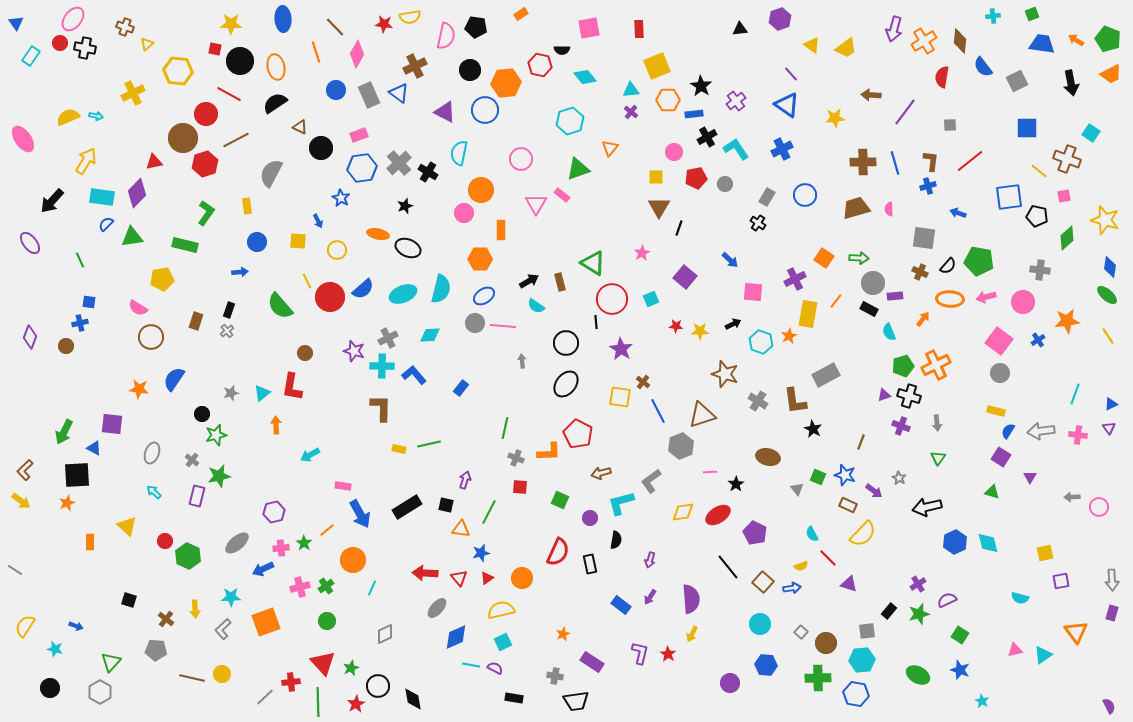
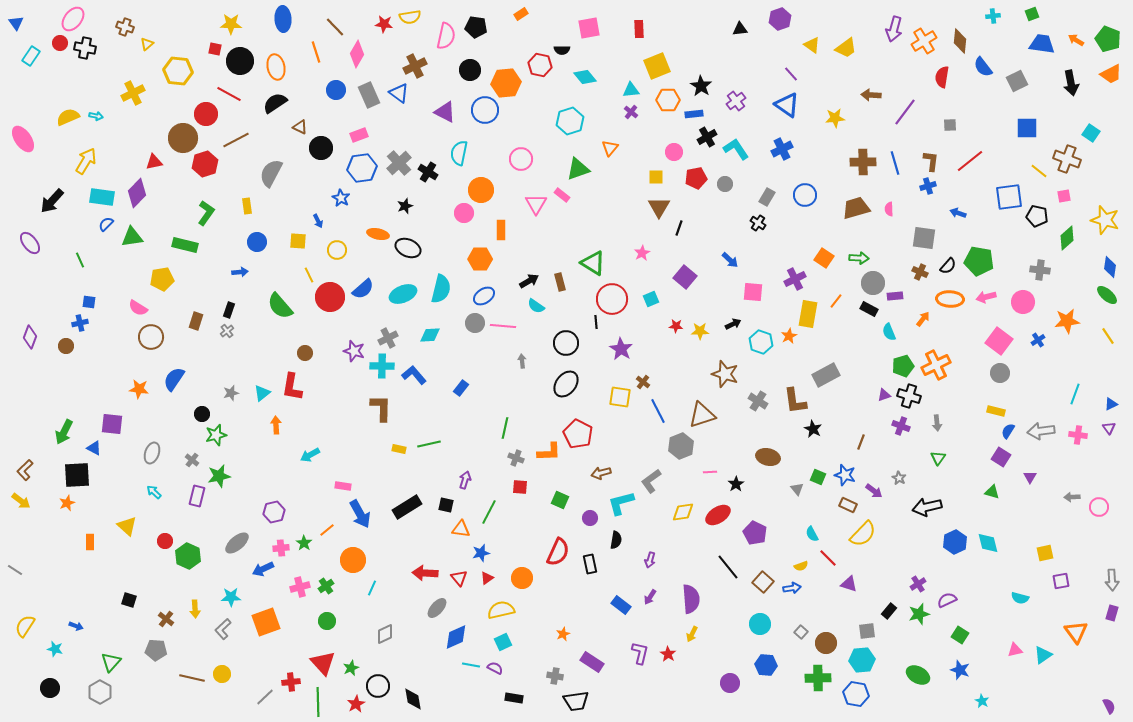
yellow line at (307, 281): moved 2 px right, 6 px up
